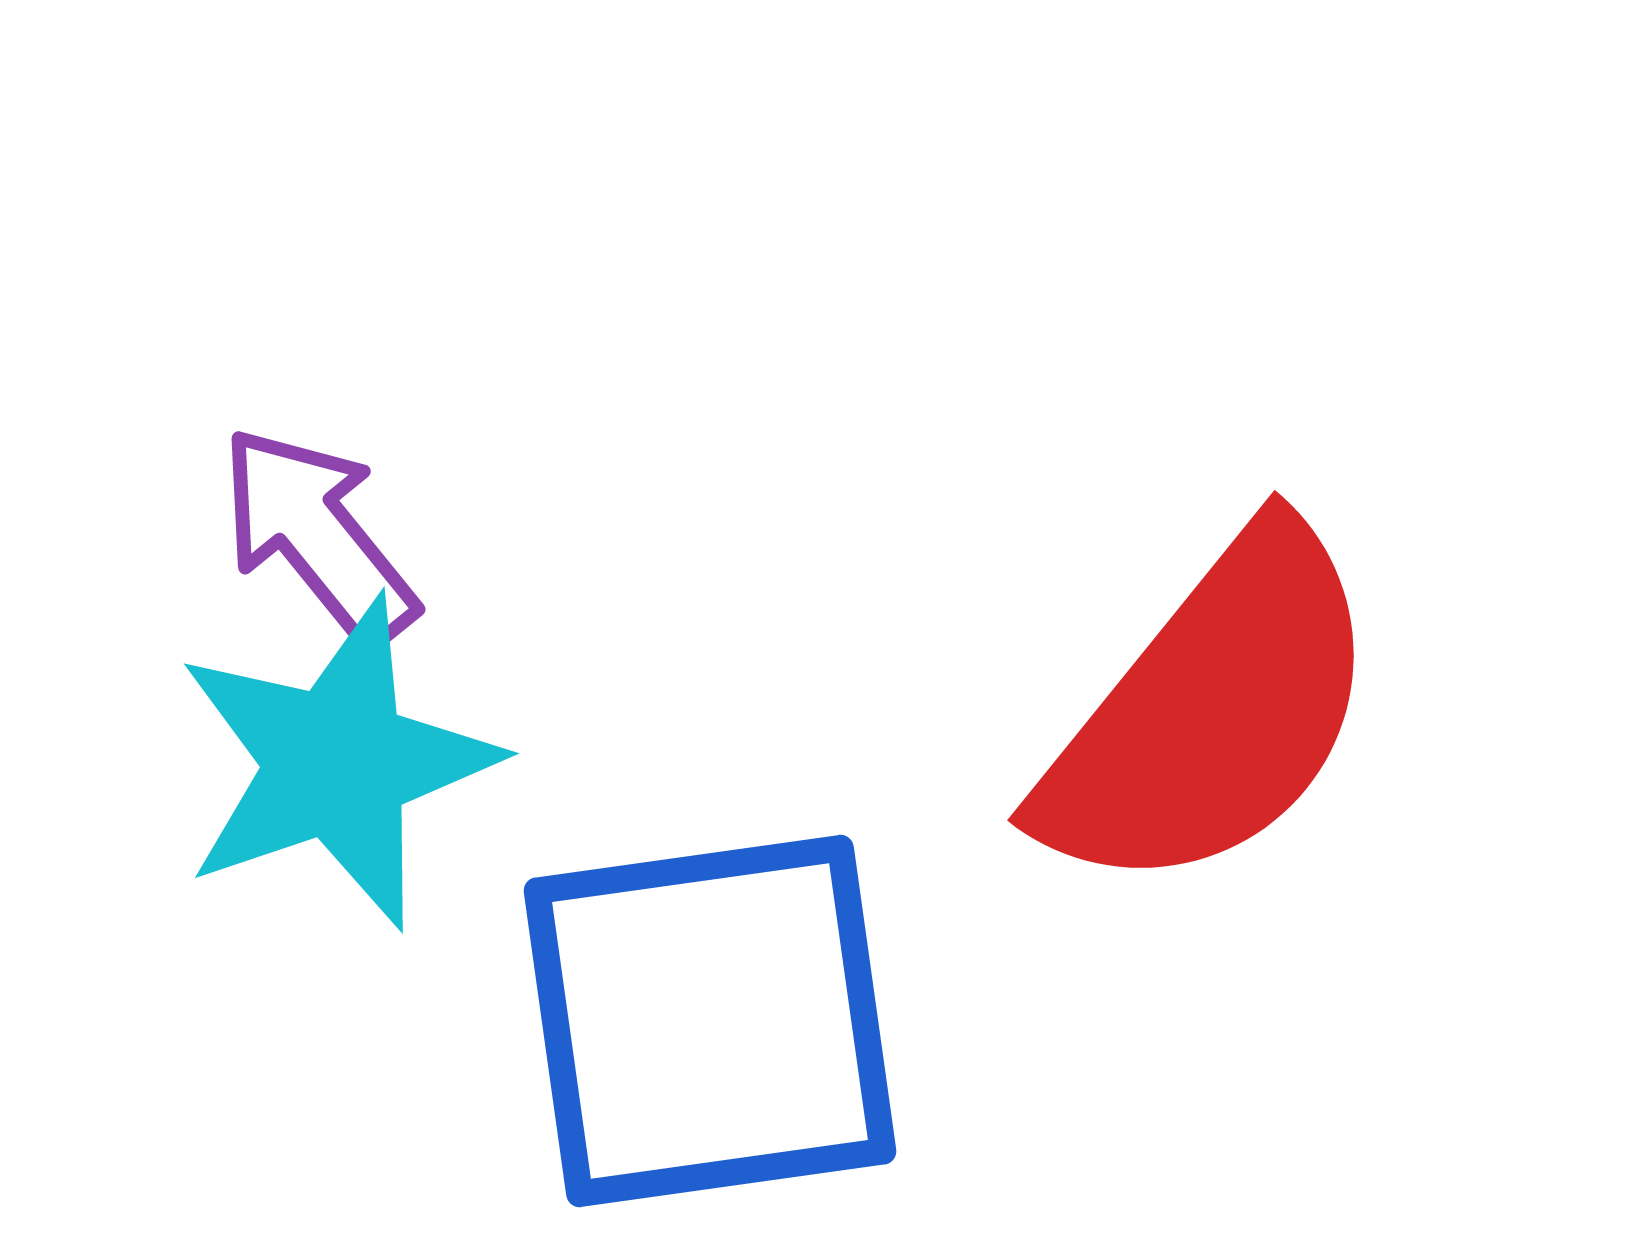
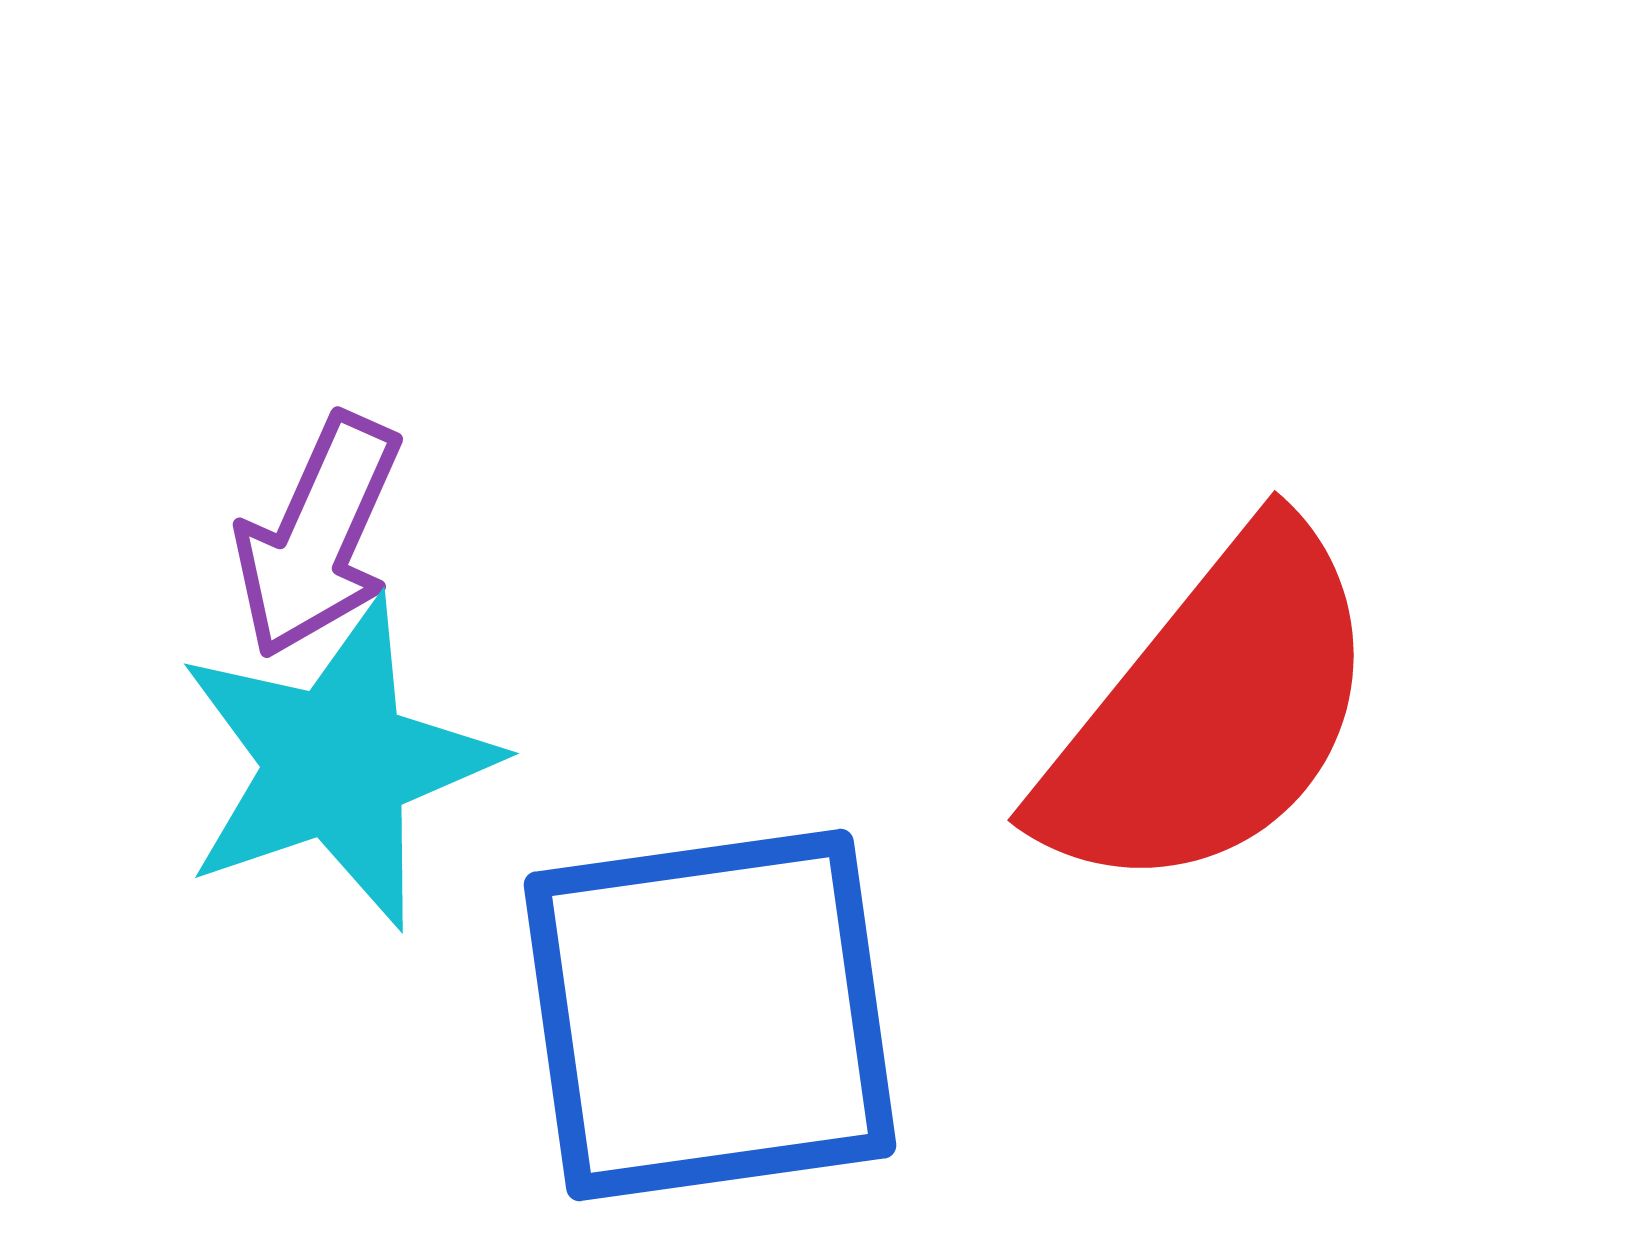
purple arrow: rotated 117 degrees counterclockwise
blue square: moved 6 px up
